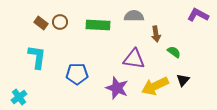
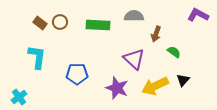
brown rectangle: moved 1 px left
brown arrow: rotated 28 degrees clockwise
purple triangle: rotated 35 degrees clockwise
